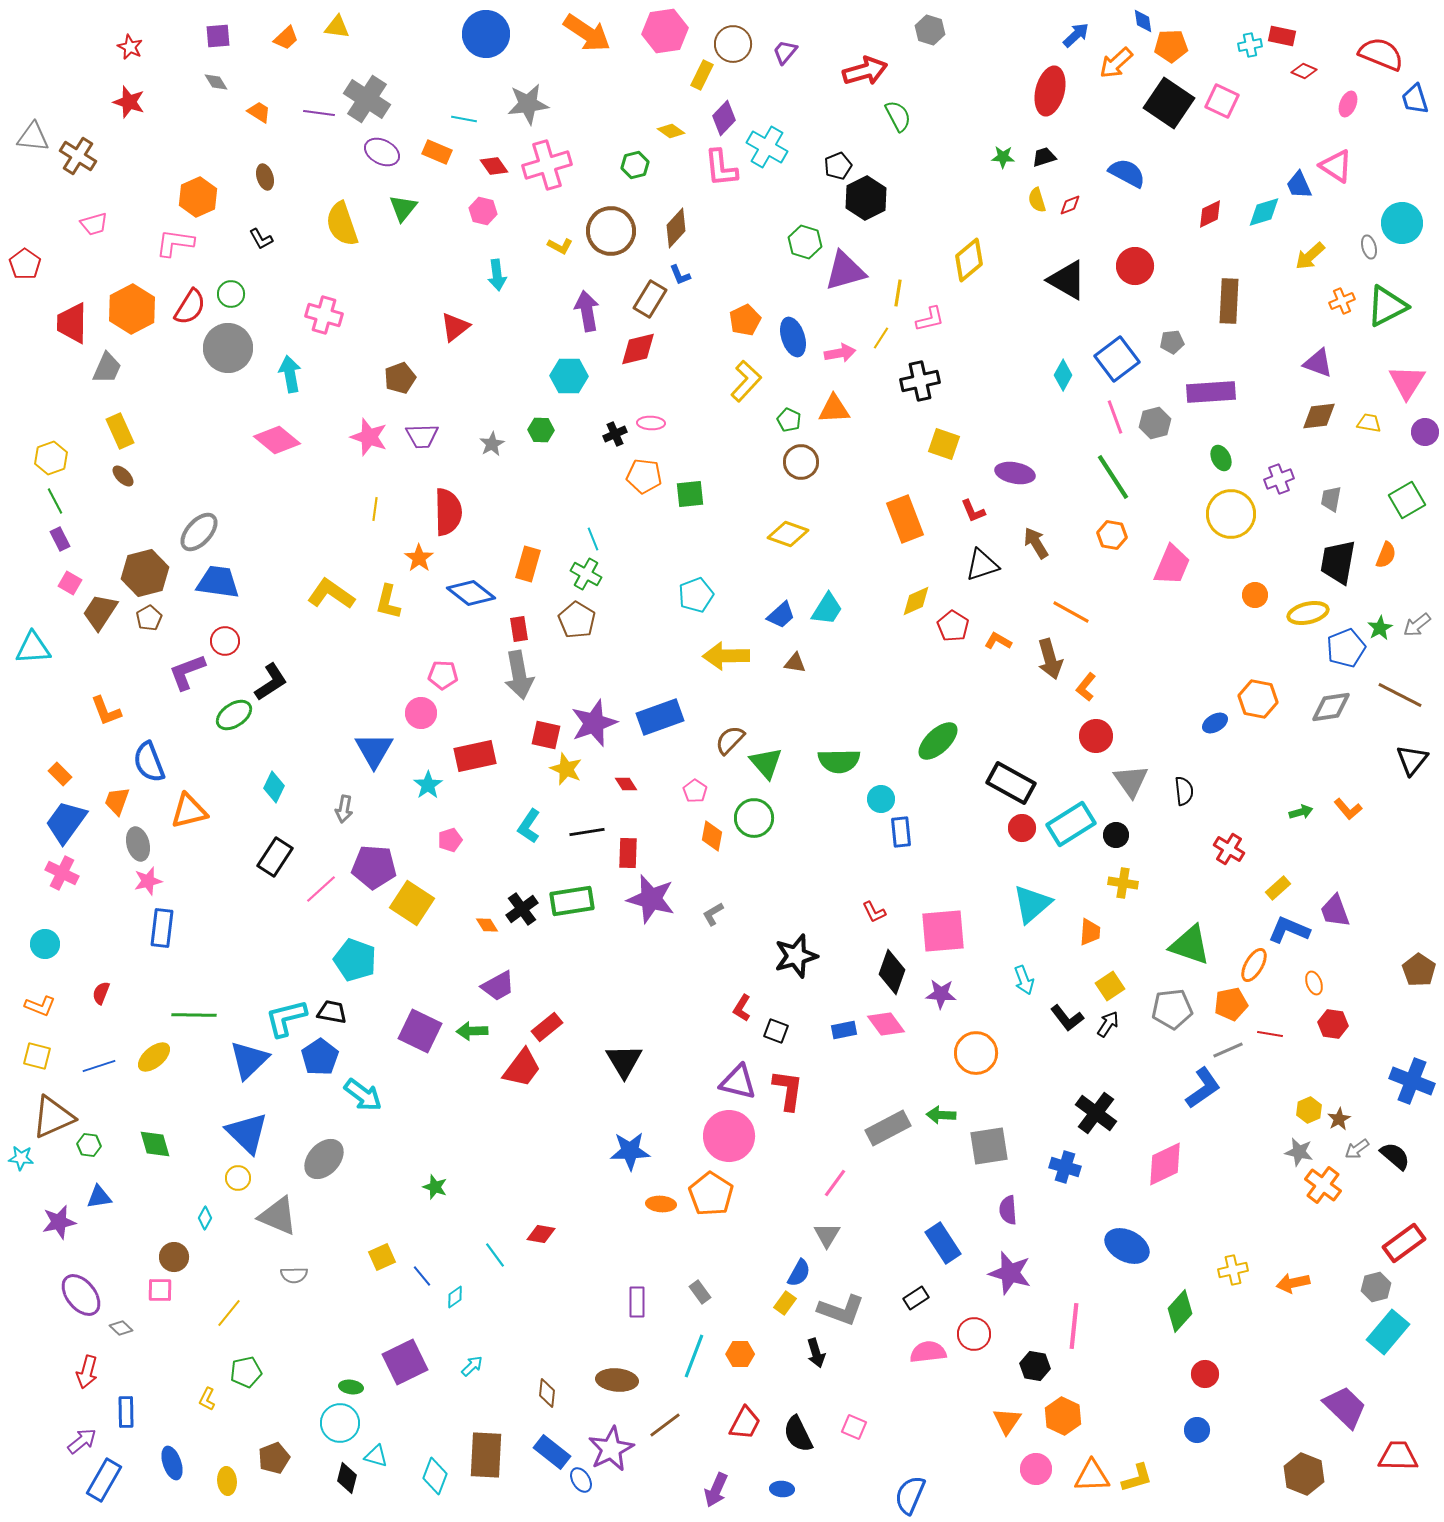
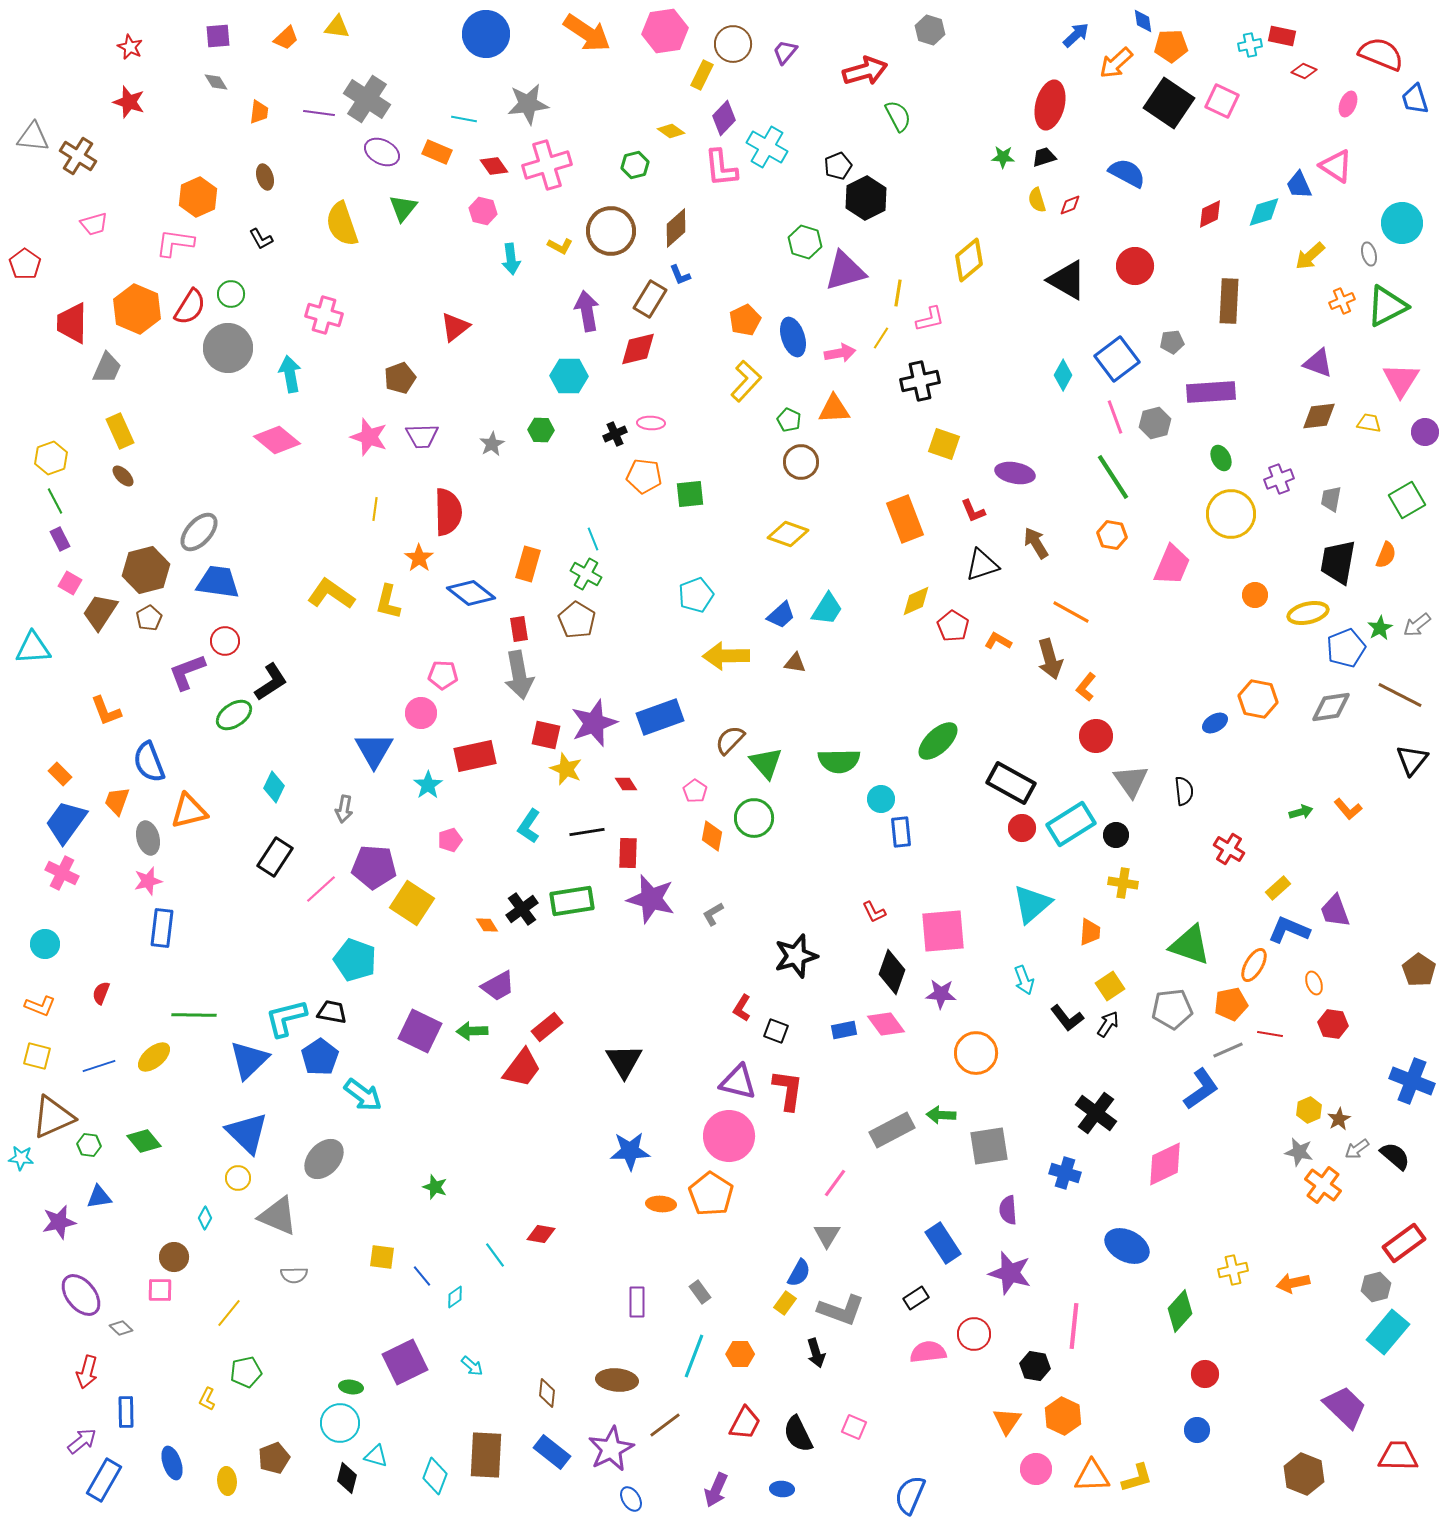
red ellipse at (1050, 91): moved 14 px down
orange trapezoid at (259, 112): rotated 65 degrees clockwise
brown diamond at (676, 228): rotated 6 degrees clockwise
gray ellipse at (1369, 247): moved 7 px down
cyan arrow at (497, 275): moved 14 px right, 16 px up
orange hexagon at (132, 309): moved 5 px right; rotated 9 degrees counterclockwise
pink triangle at (1407, 382): moved 6 px left, 2 px up
brown hexagon at (145, 573): moved 1 px right, 3 px up
gray ellipse at (138, 844): moved 10 px right, 6 px up
blue L-shape at (1203, 1088): moved 2 px left, 1 px down
gray rectangle at (888, 1128): moved 4 px right, 2 px down
green diamond at (155, 1144): moved 11 px left, 3 px up; rotated 24 degrees counterclockwise
blue cross at (1065, 1167): moved 6 px down
yellow square at (382, 1257): rotated 32 degrees clockwise
cyan arrow at (472, 1366): rotated 85 degrees clockwise
blue ellipse at (581, 1480): moved 50 px right, 19 px down
